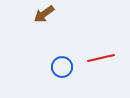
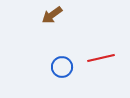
brown arrow: moved 8 px right, 1 px down
